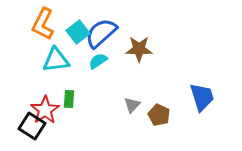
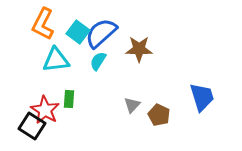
cyan square: rotated 15 degrees counterclockwise
cyan semicircle: rotated 24 degrees counterclockwise
red star: rotated 8 degrees counterclockwise
